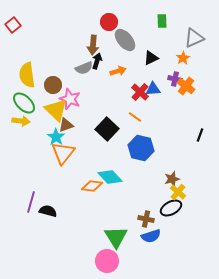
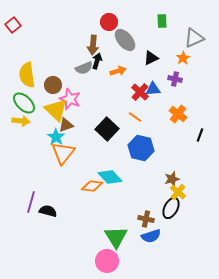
orange cross: moved 8 px left, 28 px down
black ellipse: rotated 35 degrees counterclockwise
